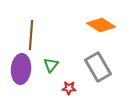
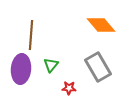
orange diamond: rotated 16 degrees clockwise
